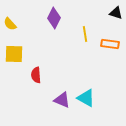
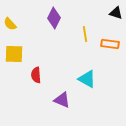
cyan triangle: moved 1 px right, 19 px up
